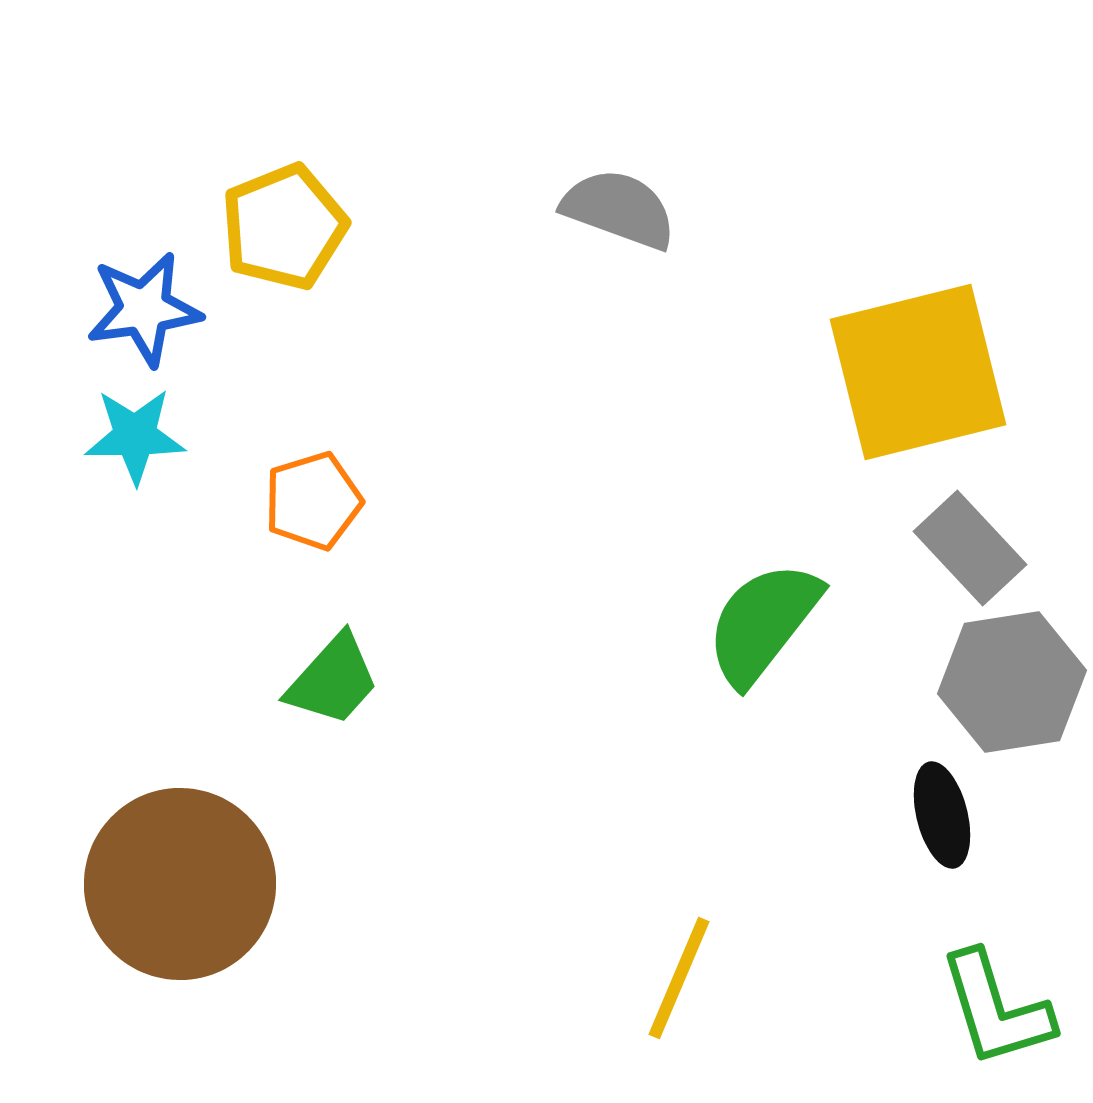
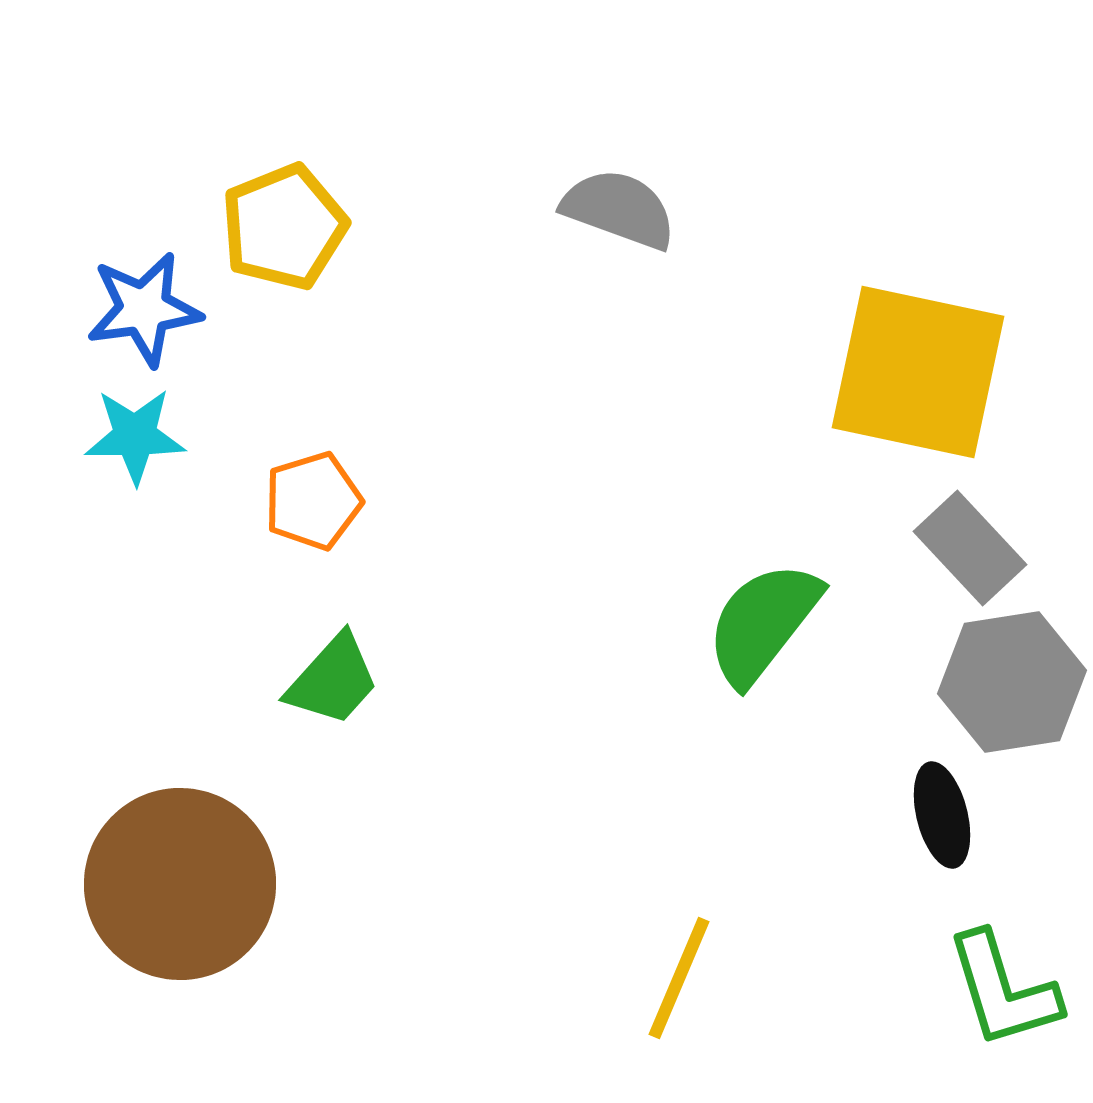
yellow square: rotated 26 degrees clockwise
green L-shape: moved 7 px right, 19 px up
